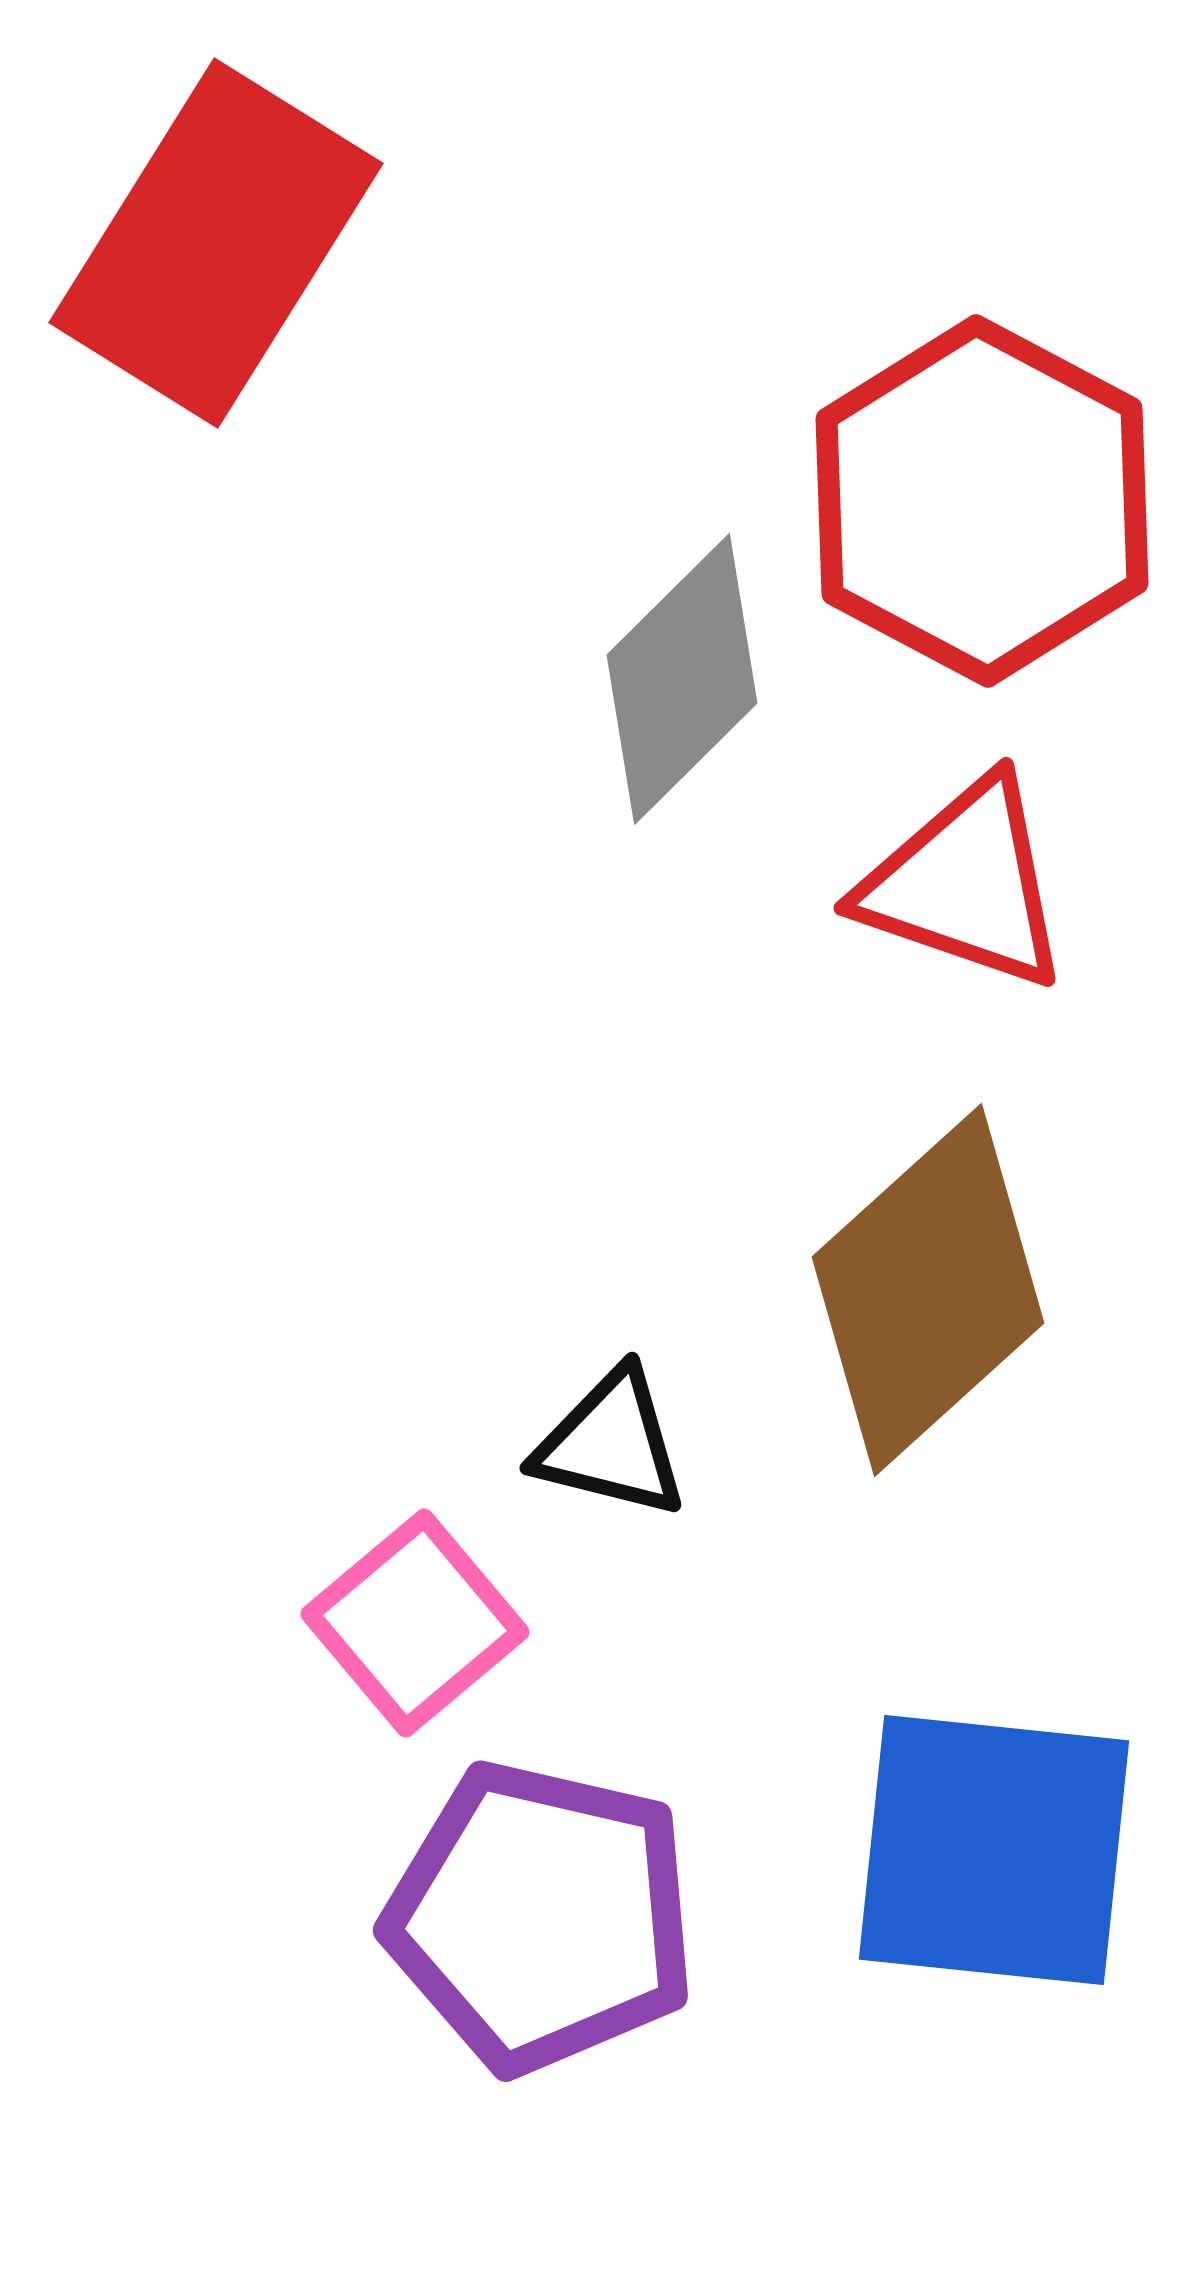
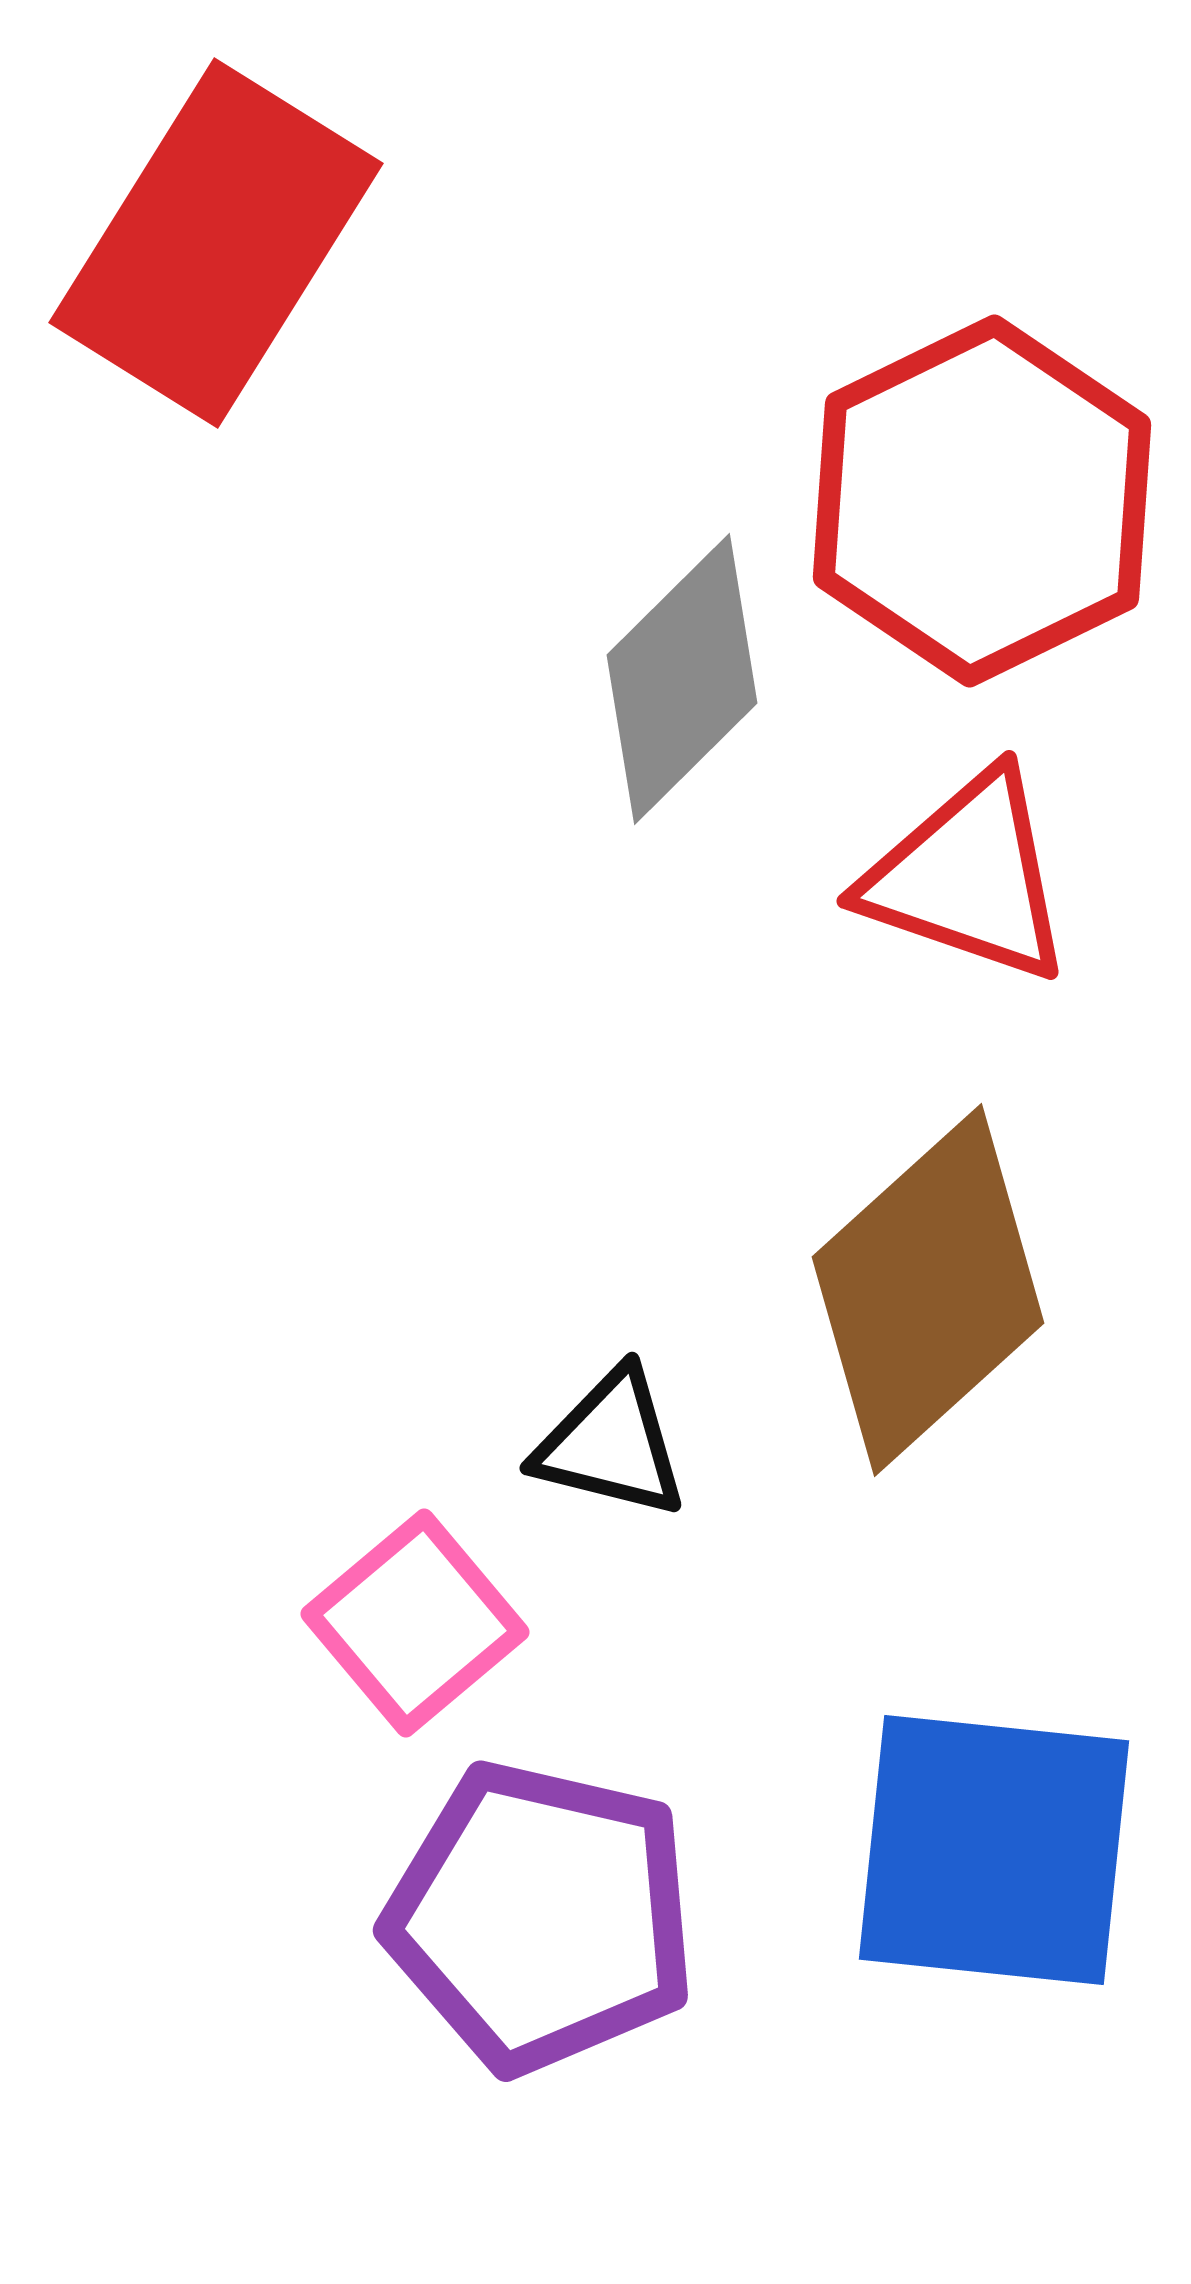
red hexagon: rotated 6 degrees clockwise
red triangle: moved 3 px right, 7 px up
